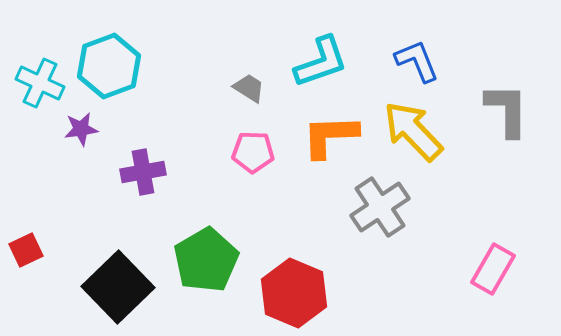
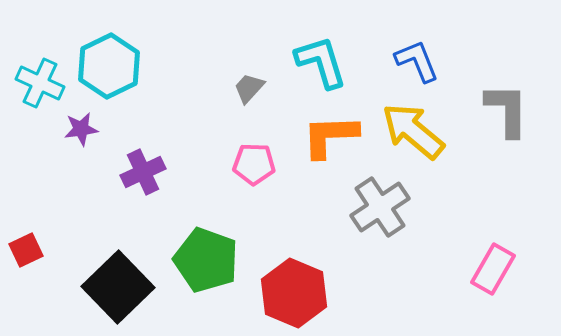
cyan L-shape: rotated 88 degrees counterclockwise
cyan hexagon: rotated 6 degrees counterclockwise
gray trapezoid: rotated 80 degrees counterclockwise
yellow arrow: rotated 6 degrees counterclockwise
pink pentagon: moved 1 px right, 12 px down
purple cross: rotated 15 degrees counterclockwise
green pentagon: rotated 22 degrees counterclockwise
